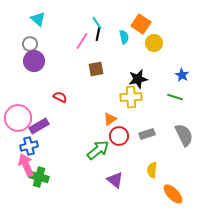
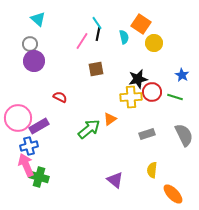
red circle: moved 33 px right, 44 px up
green arrow: moved 9 px left, 21 px up
